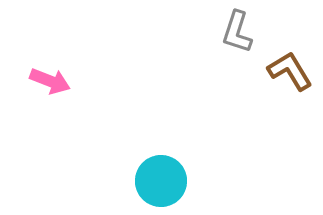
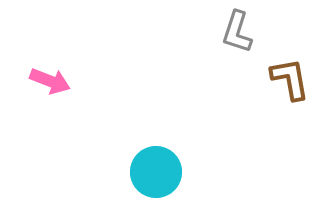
brown L-shape: moved 8 px down; rotated 21 degrees clockwise
cyan circle: moved 5 px left, 9 px up
